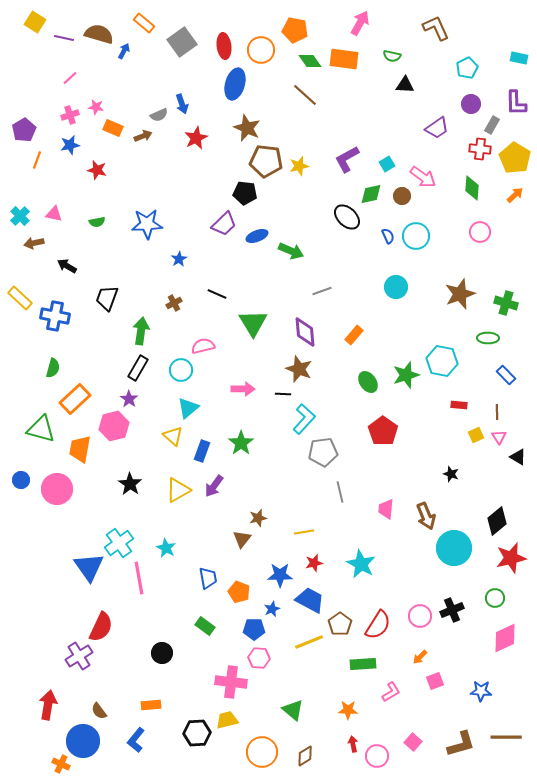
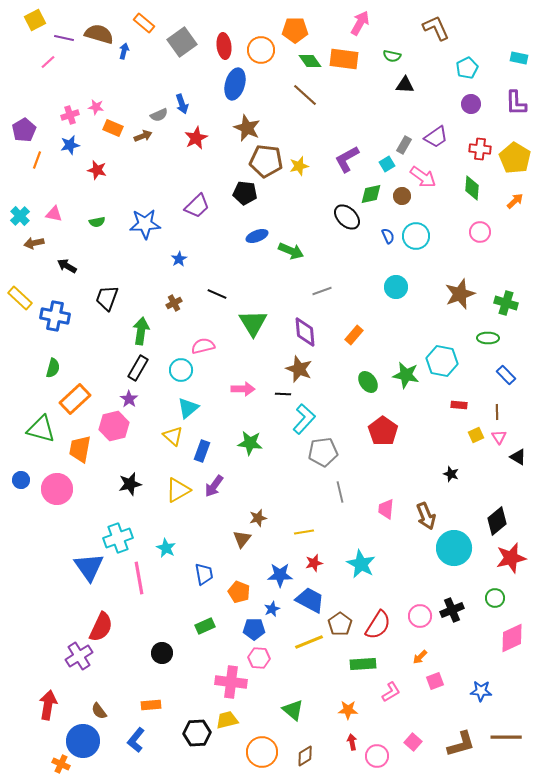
yellow square at (35, 22): moved 2 px up; rotated 30 degrees clockwise
orange pentagon at (295, 30): rotated 10 degrees counterclockwise
blue arrow at (124, 51): rotated 14 degrees counterclockwise
pink line at (70, 78): moved 22 px left, 16 px up
gray rectangle at (492, 125): moved 88 px left, 20 px down
purple trapezoid at (437, 128): moved 1 px left, 9 px down
orange arrow at (515, 195): moved 6 px down
blue star at (147, 224): moved 2 px left
purple trapezoid at (224, 224): moved 27 px left, 18 px up
green star at (406, 375): rotated 28 degrees clockwise
green star at (241, 443): moved 9 px right; rotated 30 degrees counterclockwise
black star at (130, 484): rotated 25 degrees clockwise
cyan cross at (119, 543): moved 1 px left, 5 px up; rotated 16 degrees clockwise
blue trapezoid at (208, 578): moved 4 px left, 4 px up
green rectangle at (205, 626): rotated 60 degrees counterclockwise
pink diamond at (505, 638): moved 7 px right
red arrow at (353, 744): moved 1 px left, 2 px up
